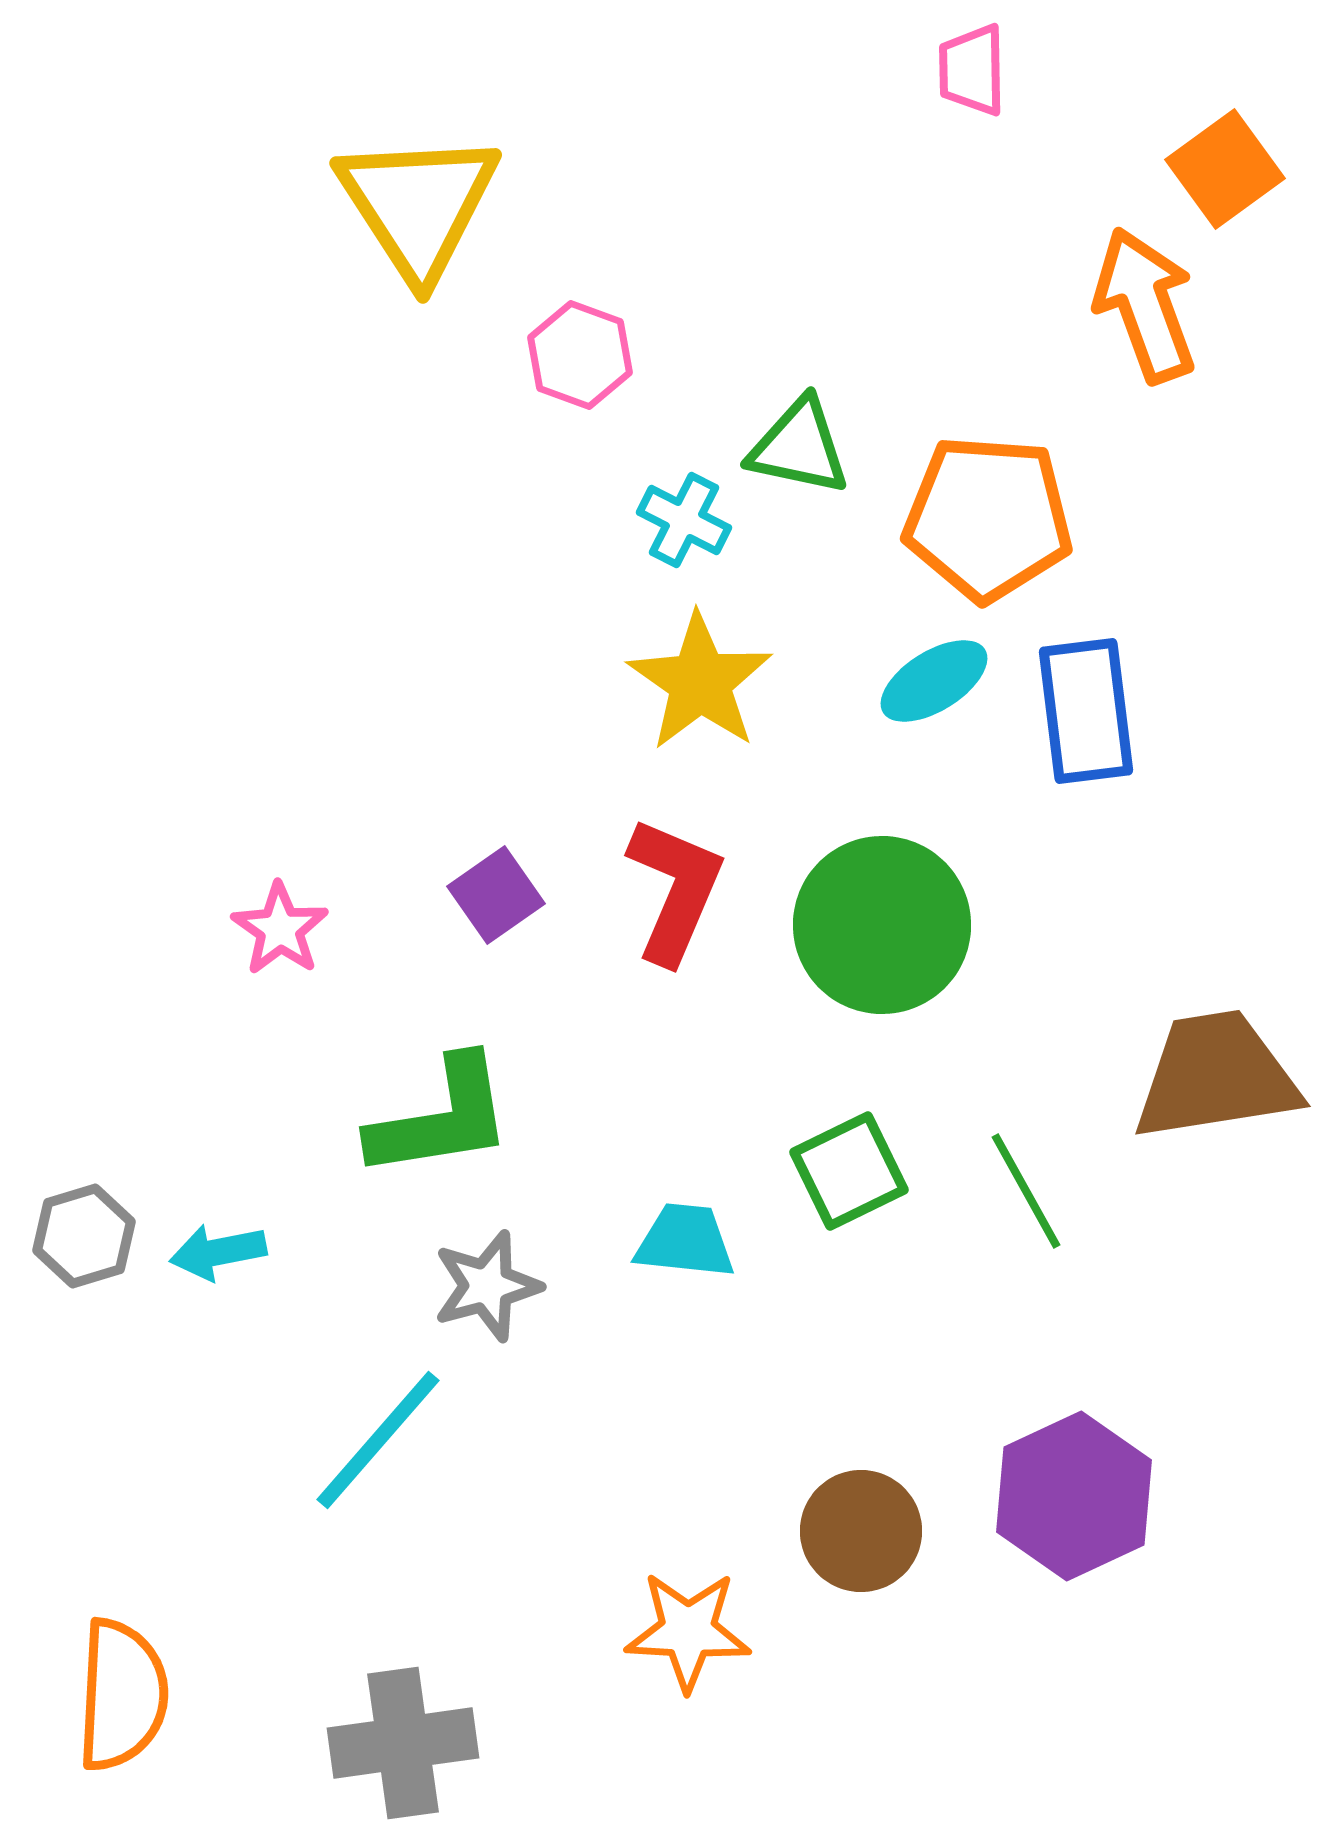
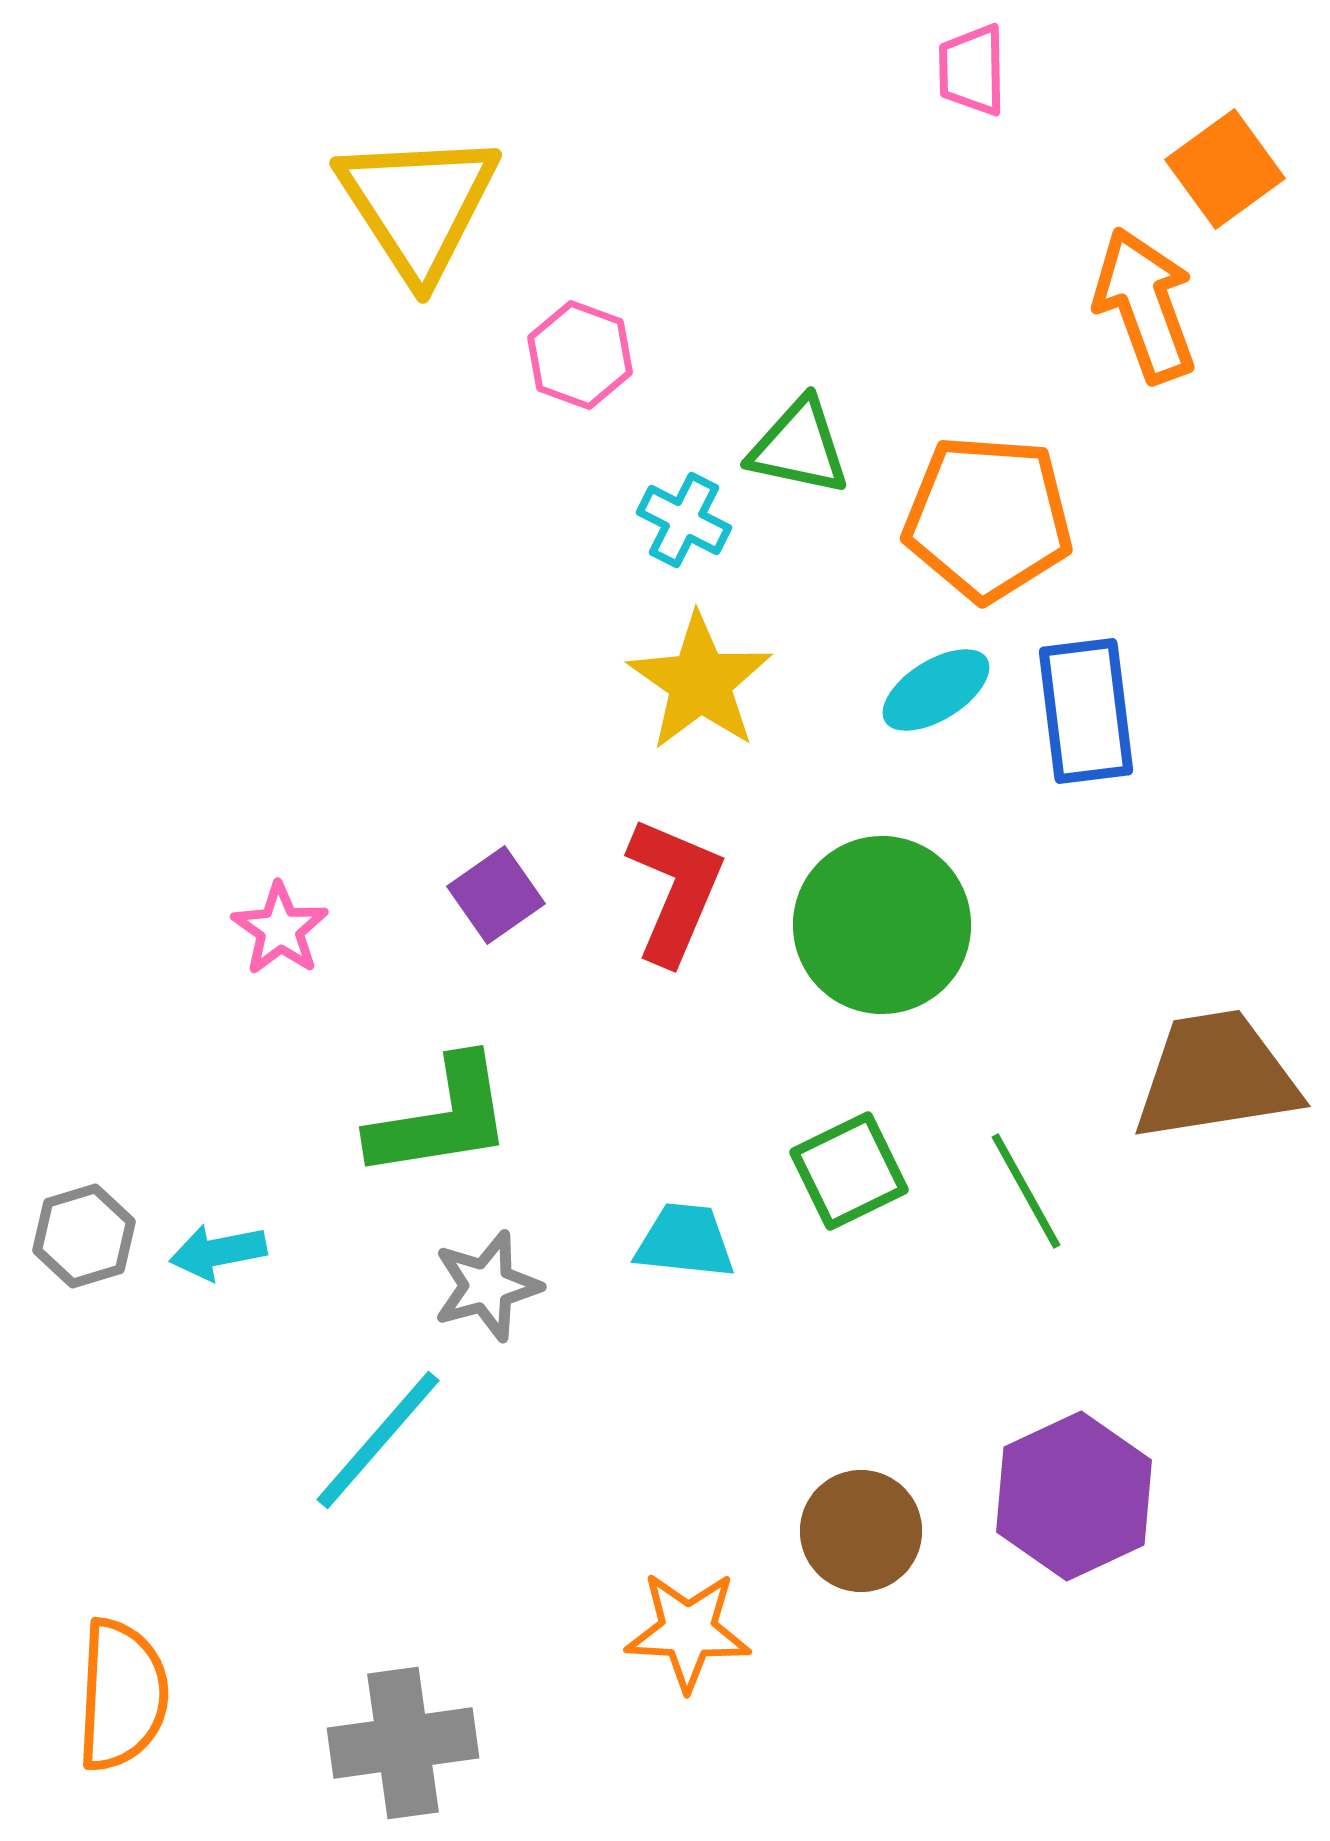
cyan ellipse: moved 2 px right, 9 px down
